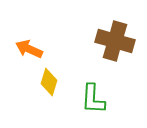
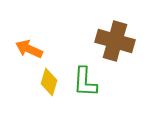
green L-shape: moved 8 px left, 17 px up
